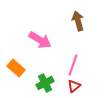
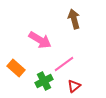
brown arrow: moved 4 px left, 2 px up
pink line: moved 9 px left, 1 px up; rotated 35 degrees clockwise
green cross: moved 1 px left, 2 px up
